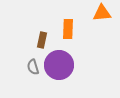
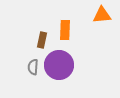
orange triangle: moved 2 px down
orange rectangle: moved 3 px left, 1 px down
gray semicircle: rotated 21 degrees clockwise
